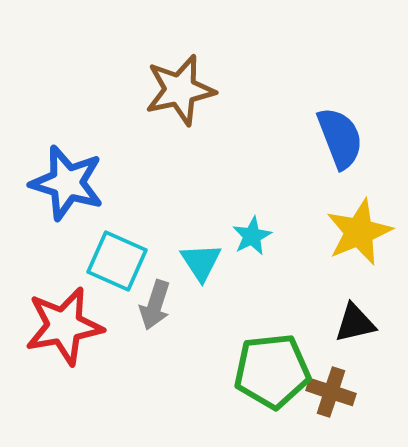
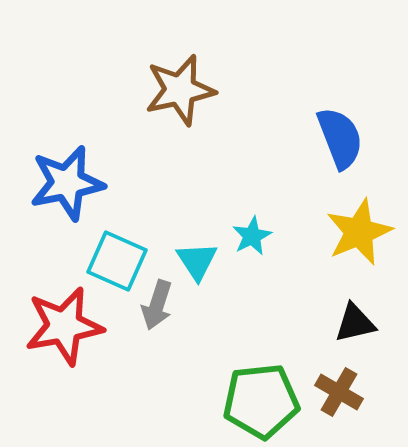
blue star: rotated 28 degrees counterclockwise
cyan triangle: moved 4 px left, 1 px up
gray arrow: moved 2 px right
green pentagon: moved 11 px left, 30 px down
brown cross: moved 8 px right; rotated 12 degrees clockwise
